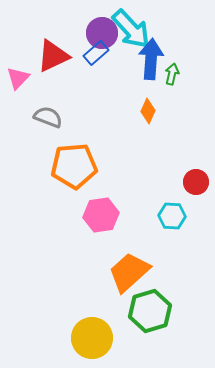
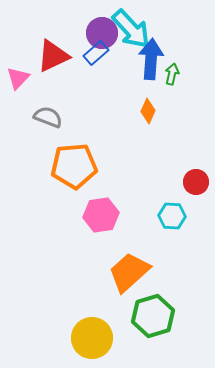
green hexagon: moved 3 px right, 5 px down
